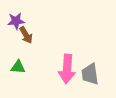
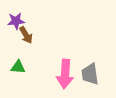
pink arrow: moved 2 px left, 5 px down
